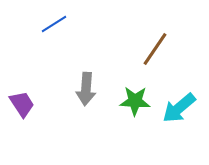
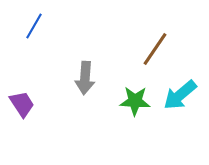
blue line: moved 20 px left, 2 px down; rotated 28 degrees counterclockwise
gray arrow: moved 1 px left, 11 px up
cyan arrow: moved 1 px right, 13 px up
